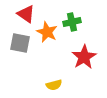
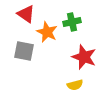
gray square: moved 4 px right, 8 px down
red star: rotated 20 degrees counterclockwise
yellow semicircle: moved 21 px right
